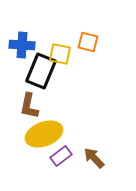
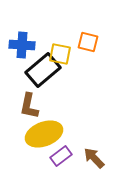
black rectangle: moved 2 px right, 1 px up; rotated 28 degrees clockwise
